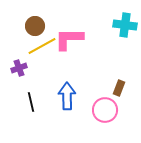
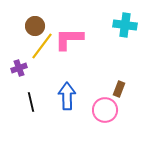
yellow line: rotated 24 degrees counterclockwise
brown rectangle: moved 1 px down
